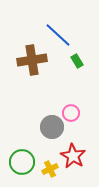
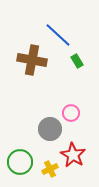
brown cross: rotated 20 degrees clockwise
gray circle: moved 2 px left, 2 px down
red star: moved 1 px up
green circle: moved 2 px left
